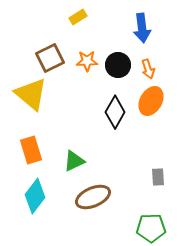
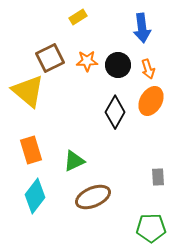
yellow triangle: moved 3 px left, 3 px up
